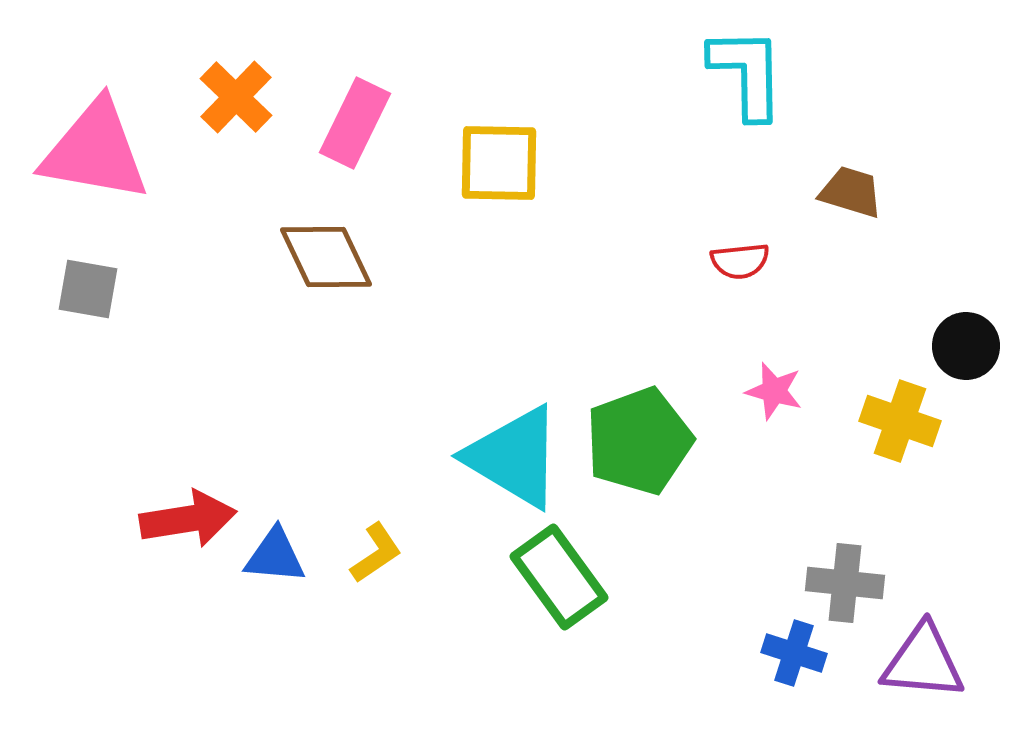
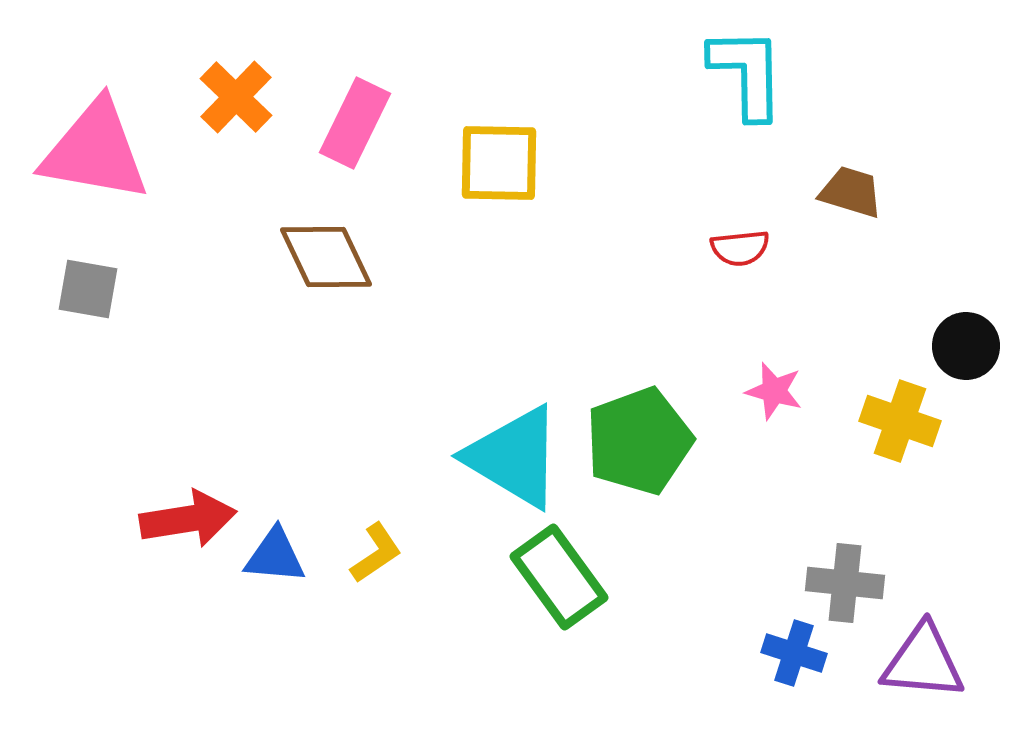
red semicircle: moved 13 px up
